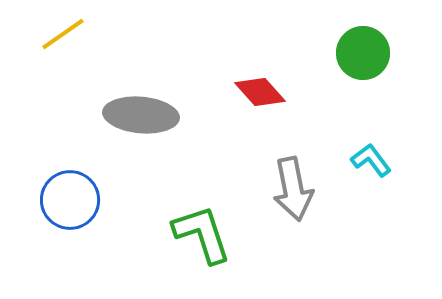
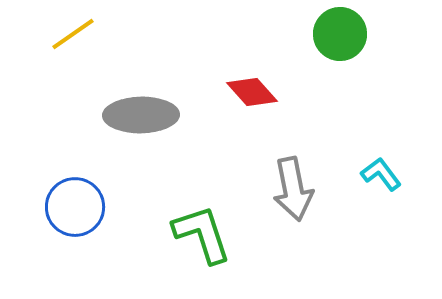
yellow line: moved 10 px right
green circle: moved 23 px left, 19 px up
red diamond: moved 8 px left
gray ellipse: rotated 6 degrees counterclockwise
cyan L-shape: moved 10 px right, 14 px down
blue circle: moved 5 px right, 7 px down
